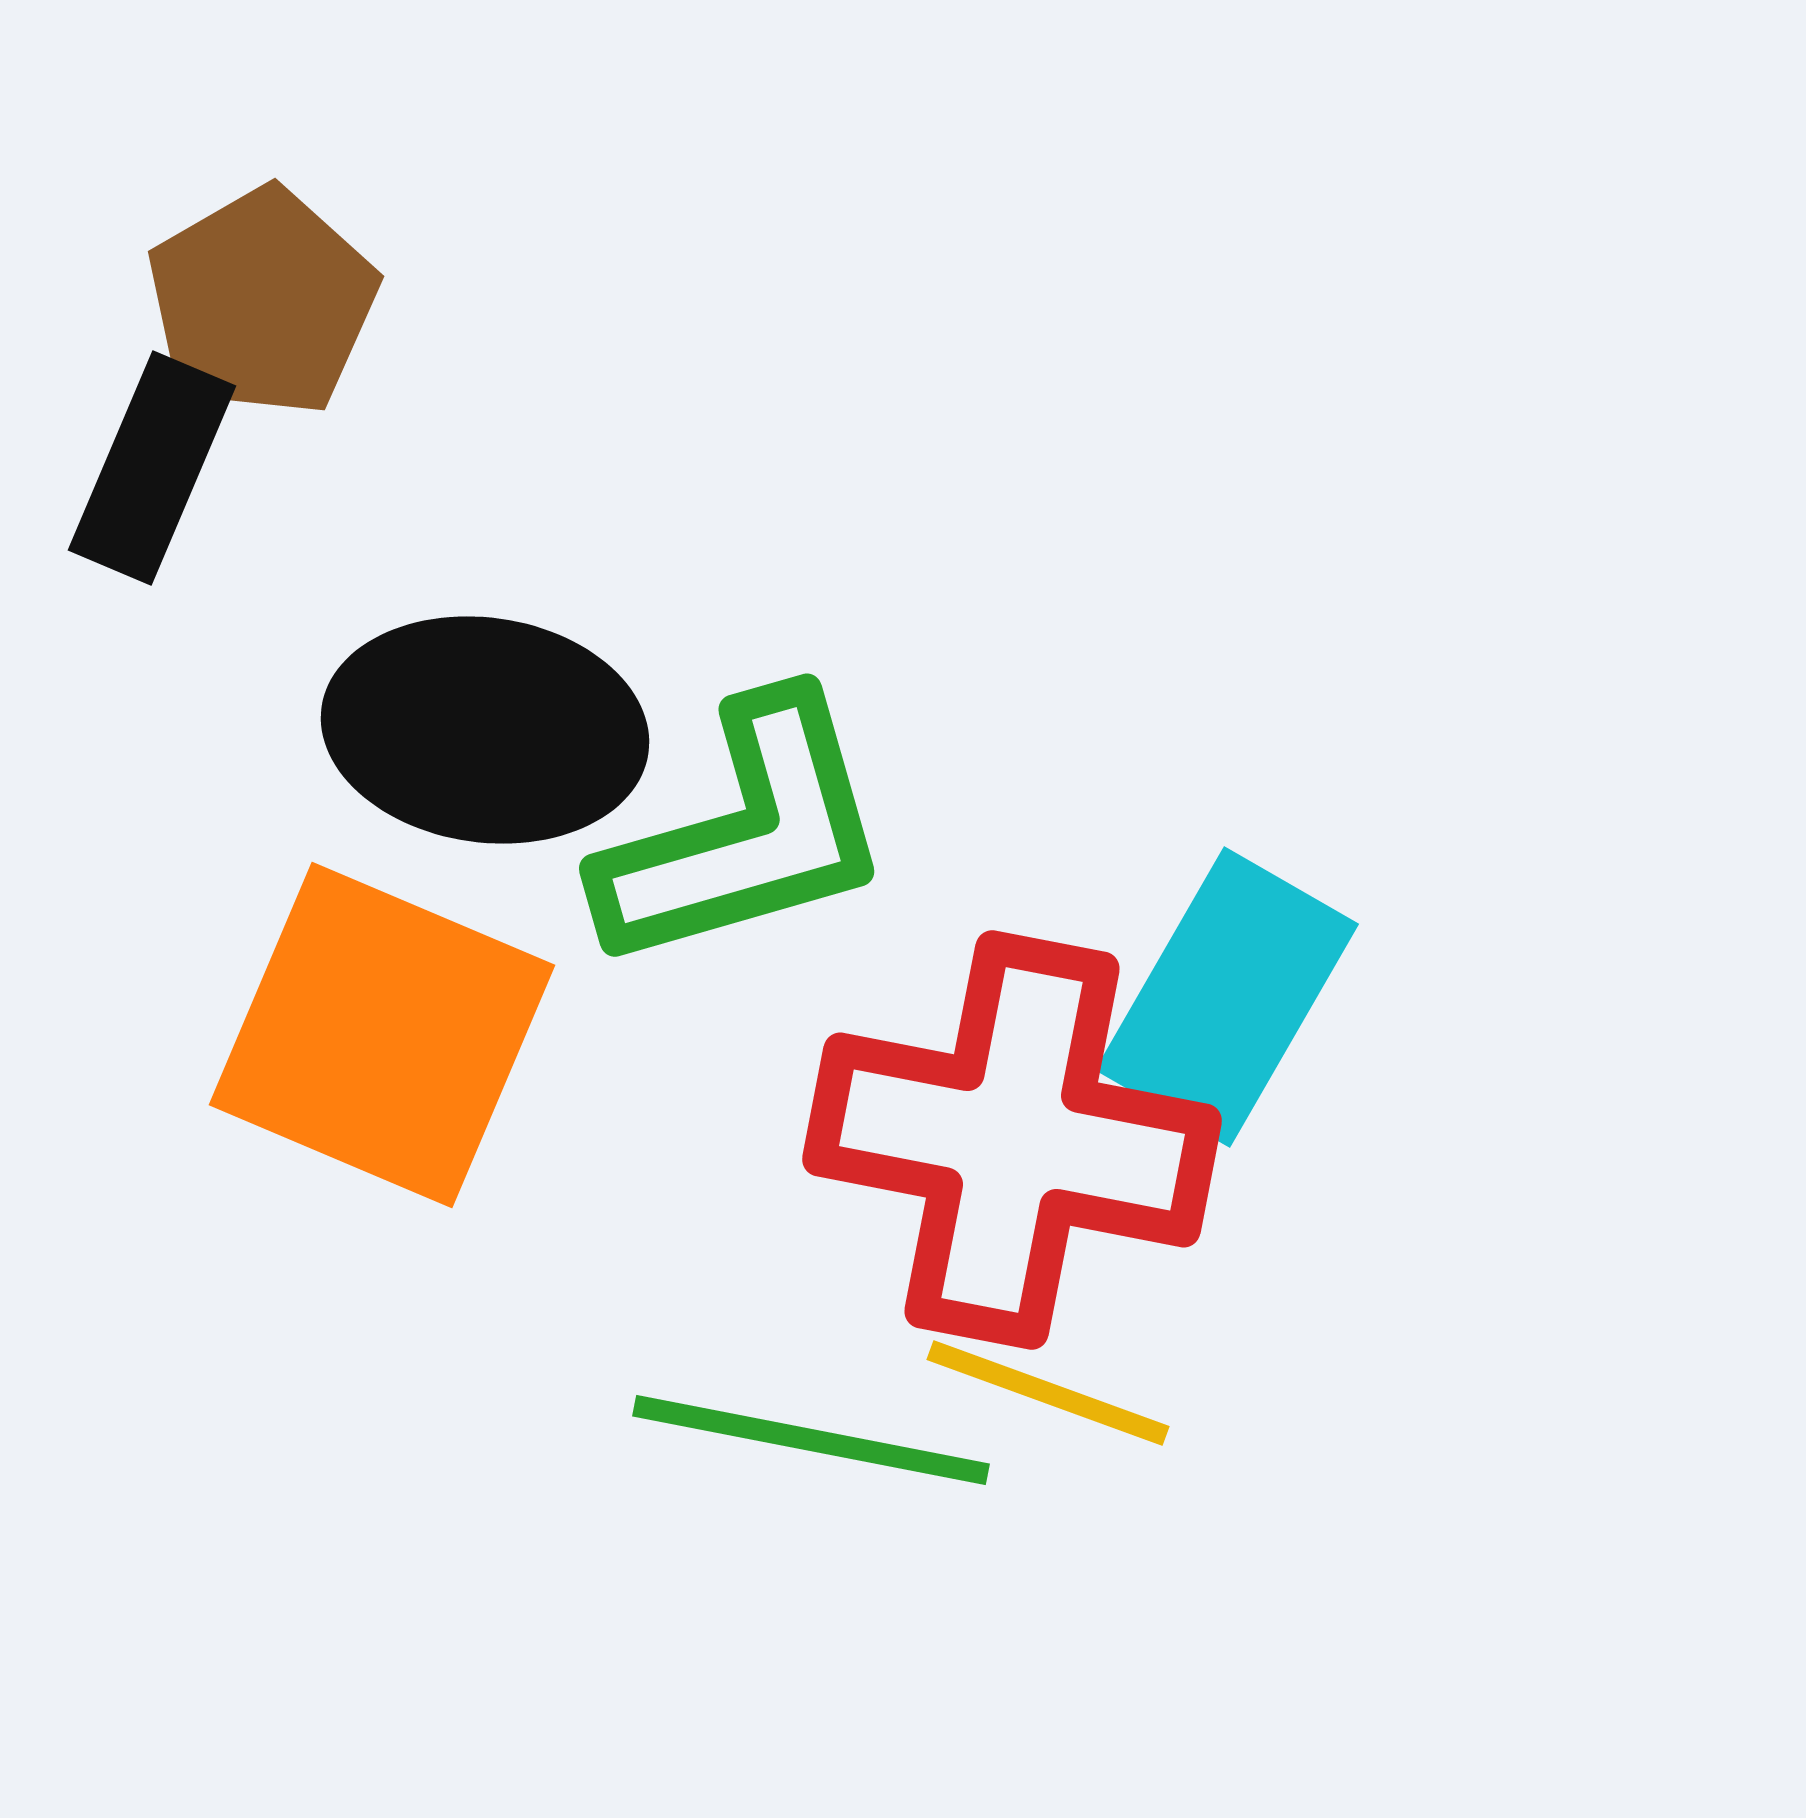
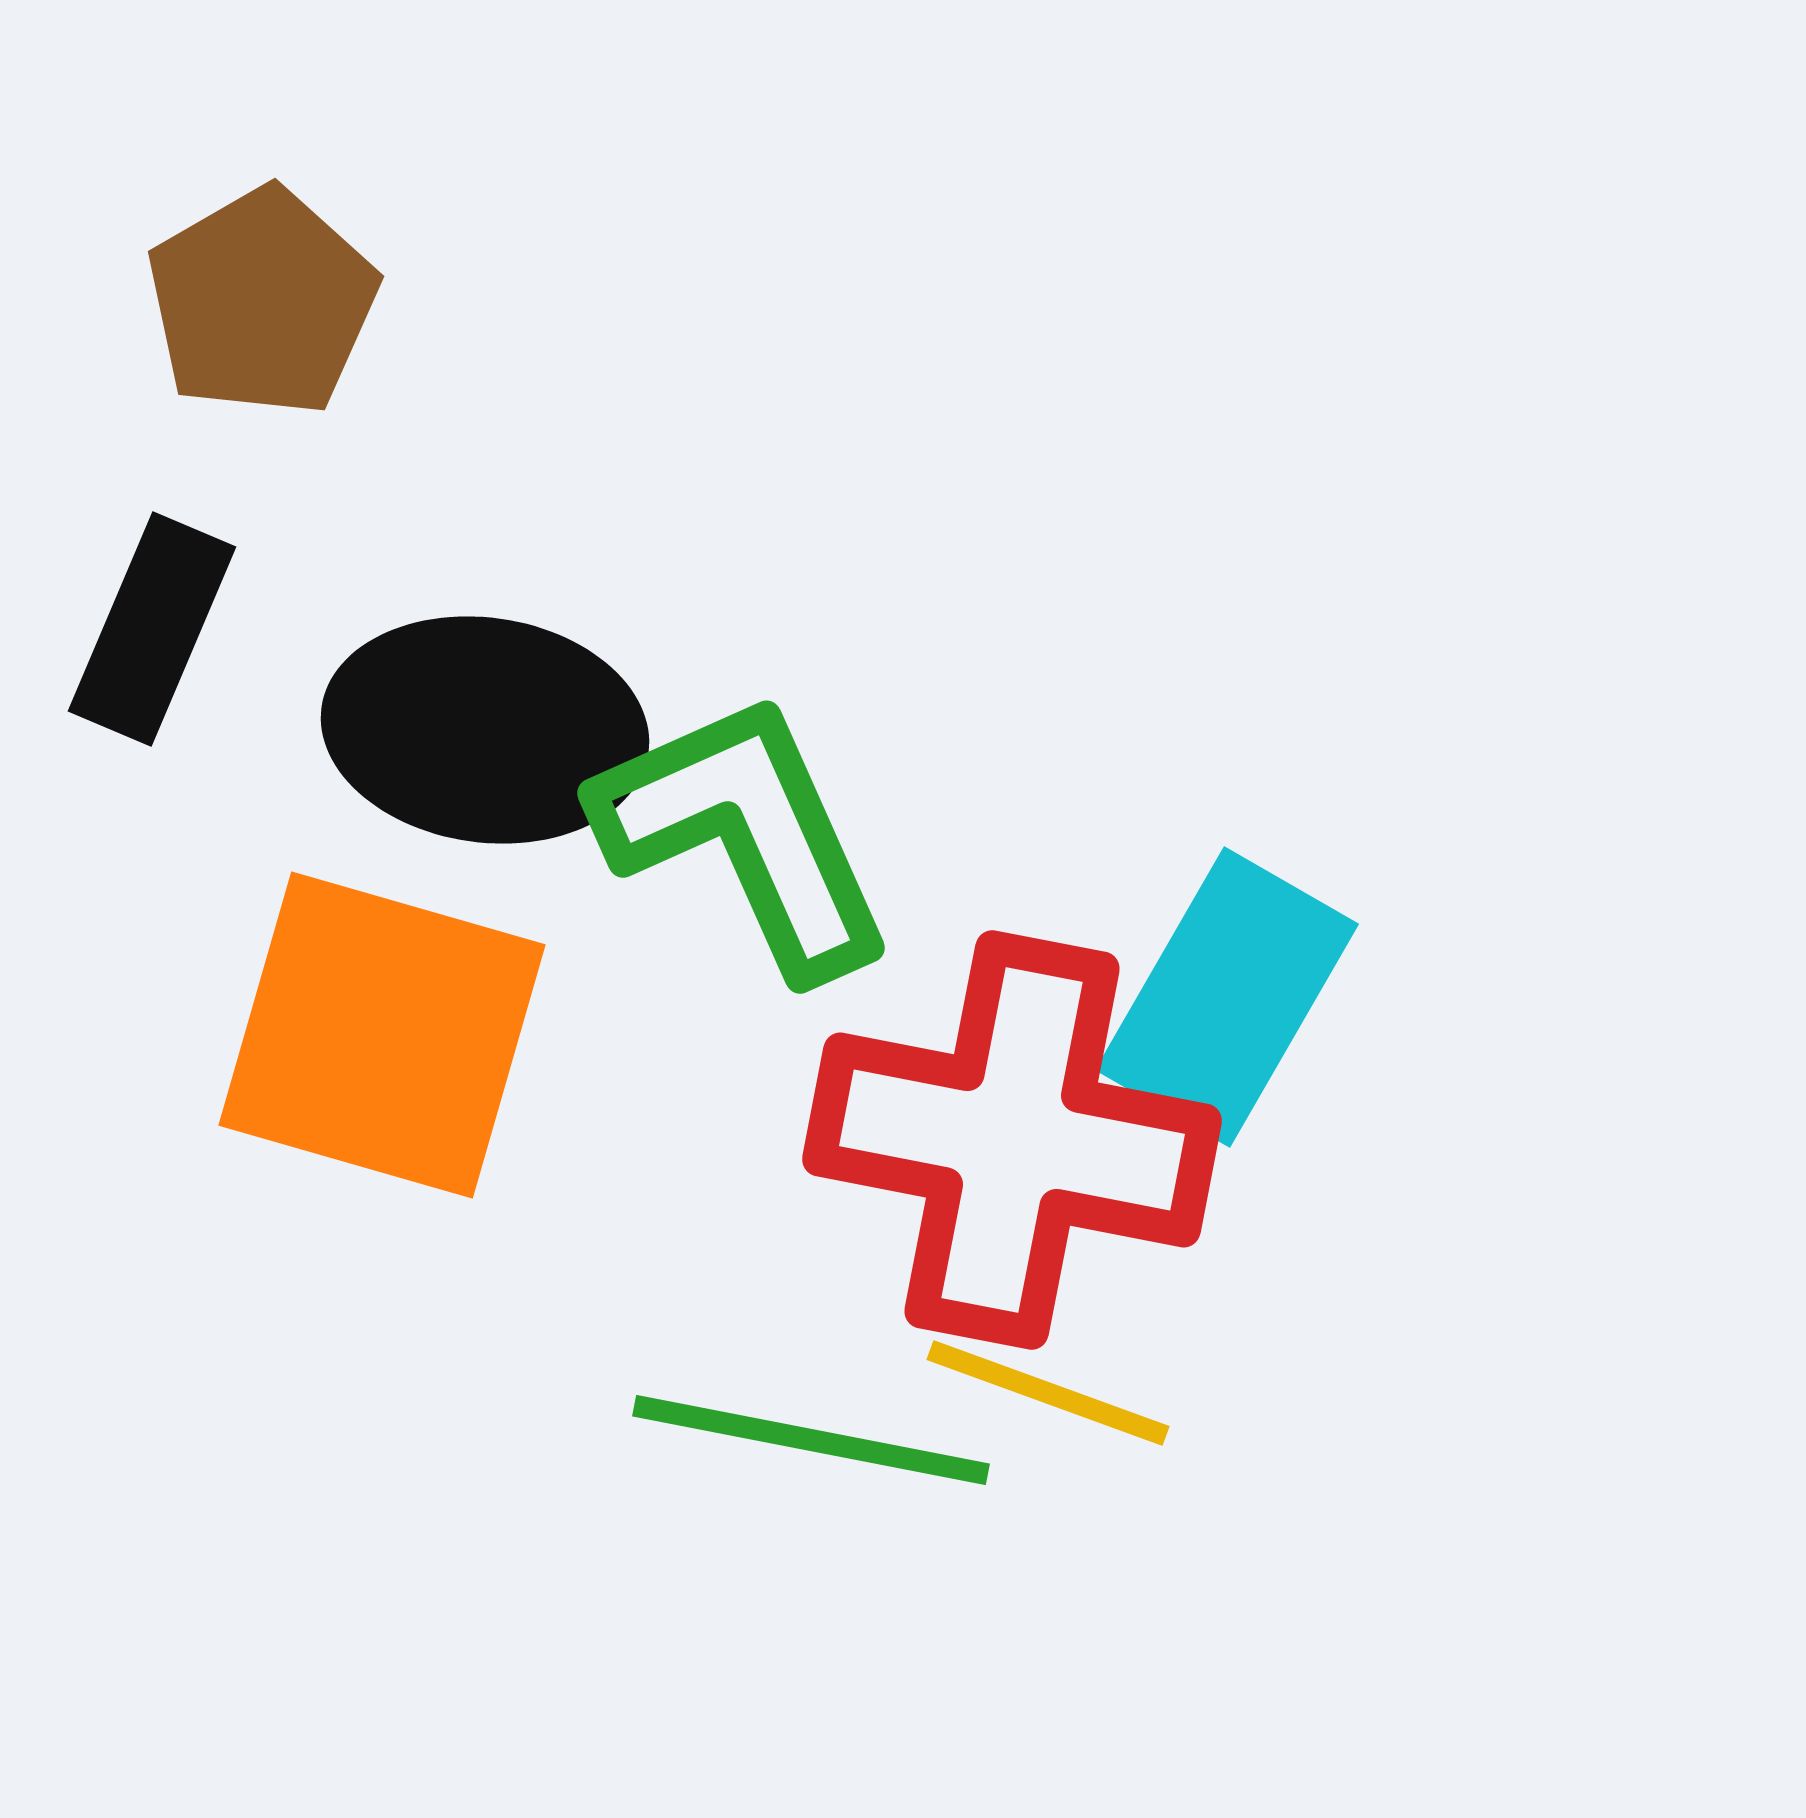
black rectangle: moved 161 px down
green L-shape: rotated 98 degrees counterclockwise
orange square: rotated 7 degrees counterclockwise
